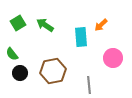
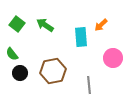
green square: moved 1 px left, 1 px down; rotated 21 degrees counterclockwise
